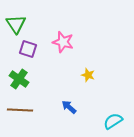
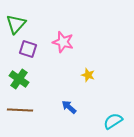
green triangle: rotated 15 degrees clockwise
